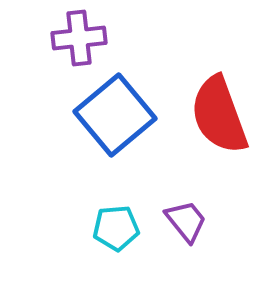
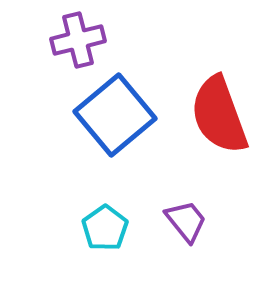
purple cross: moved 1 px left, 2 px down; rotated 8 degrees counterclockwise
cyan pentagon: moved 11 px left; rotated 30 degrees counterclockwise
